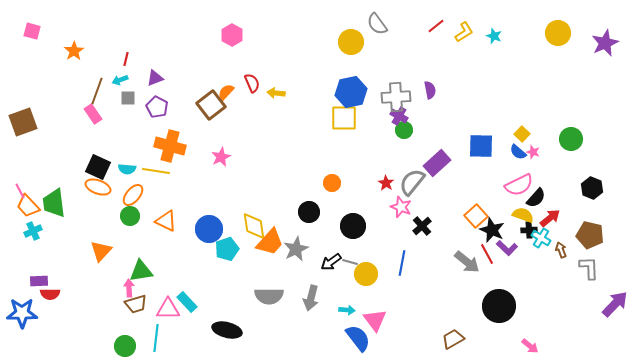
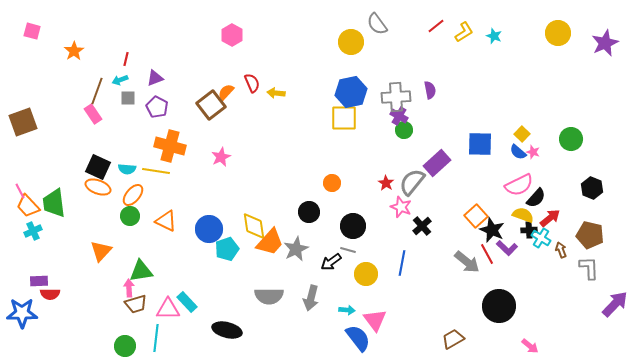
blue square at (481, 146): moved 1 px left, 2 px up
gray line at (350, 262): moved 2 px left, 12 px up
